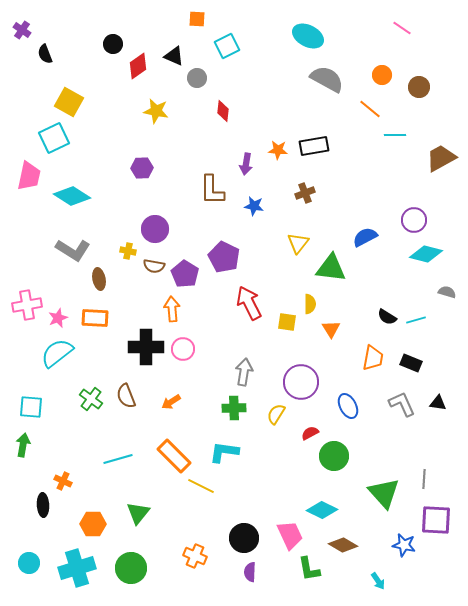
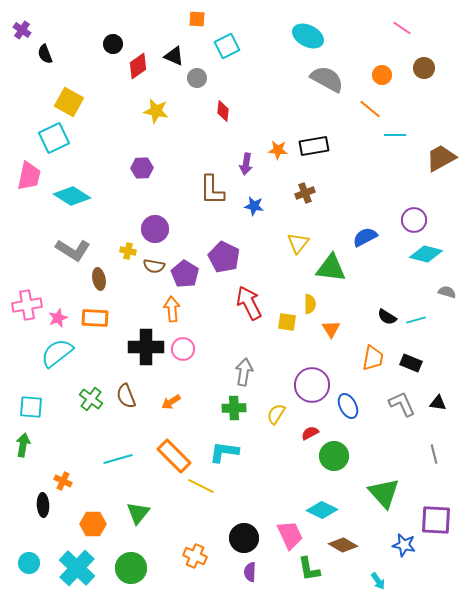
brown circle at (419, 87): moved 5 px right, 19 px up
purple circle at (301, 382): moved 11 px right, 3 px down
gray line at (424, 479): moved 10 px right, 25 px up; rotated 18 degrees counterclockwise
cyan cross at (77, 568): rotated 30 degrees counterclockwise
